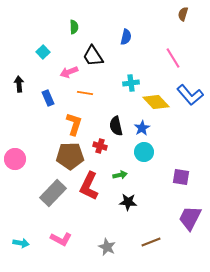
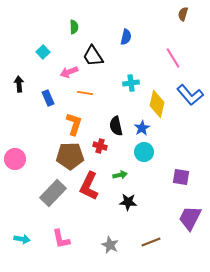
yellow diamond: moved 1 px right, 2 px down; rotated 56 degrees clockwise
pink L-shape: rotated 50 degrees clockwise
cyan arrow: moved 1 px right, 4 px up
gray star: moved 3 px right, 2 px up
